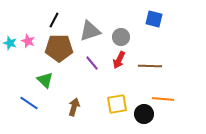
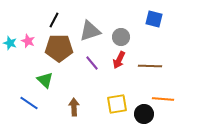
brown arrow: rotated 18 degrees counterclockwise
